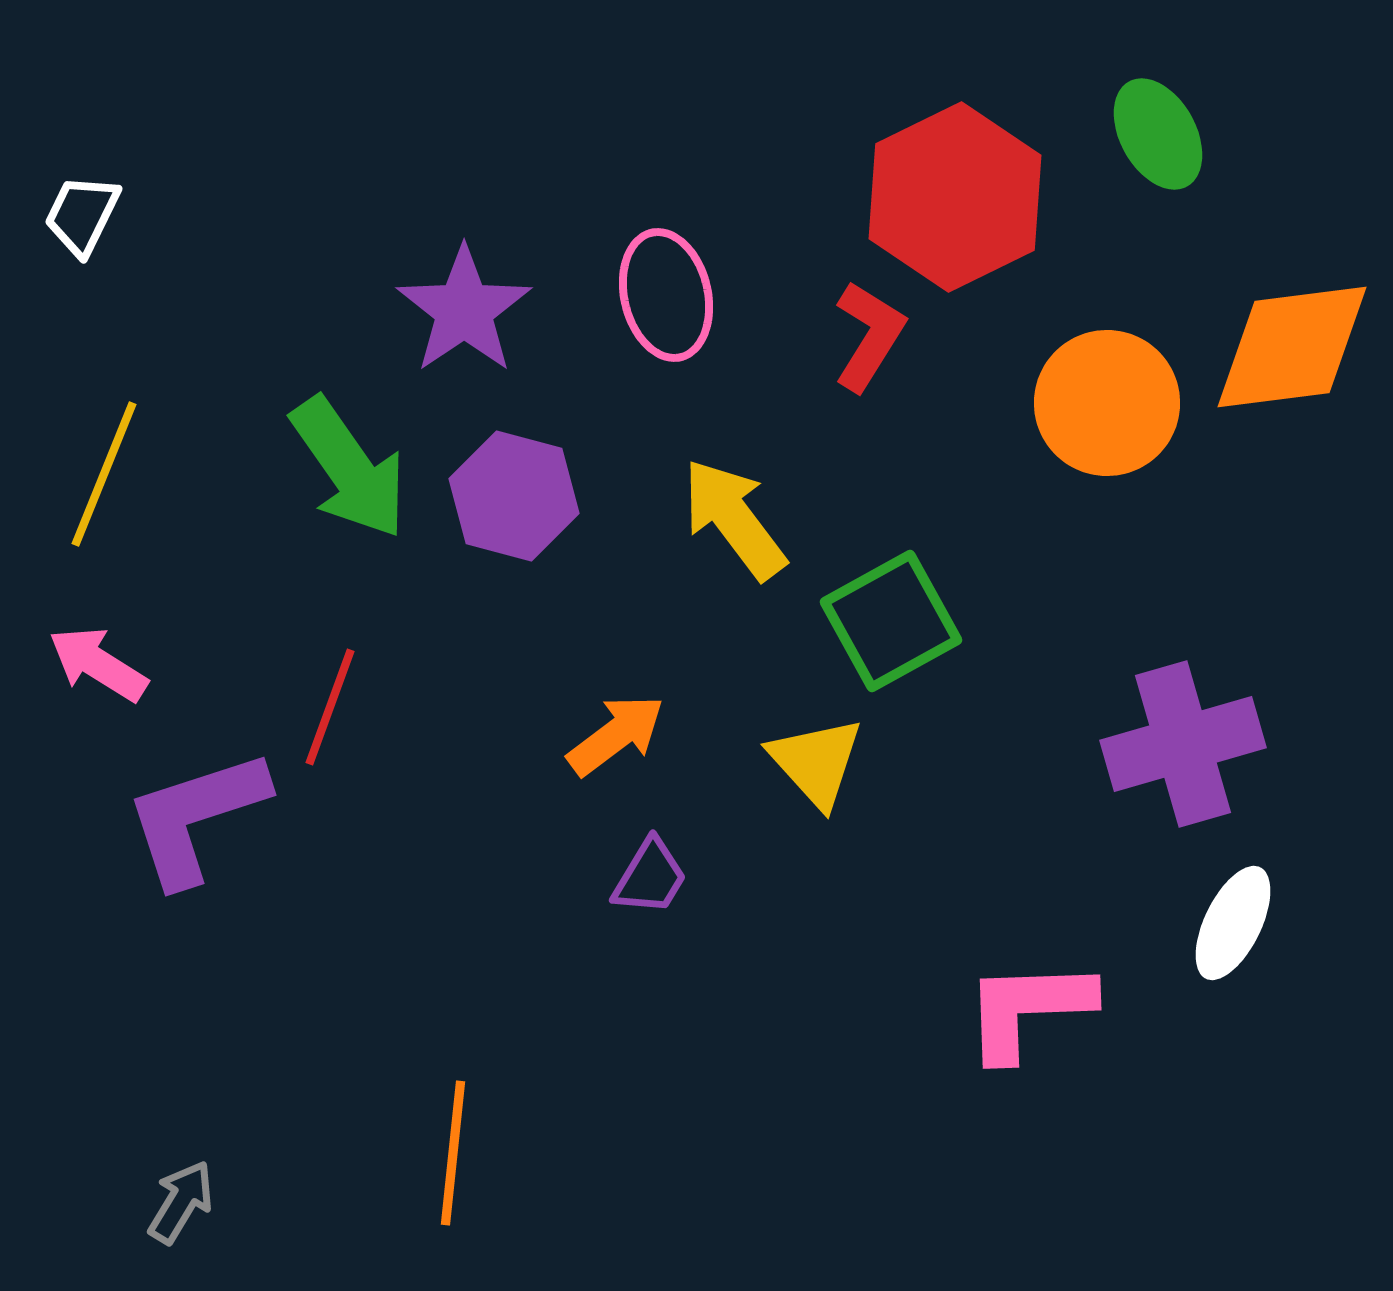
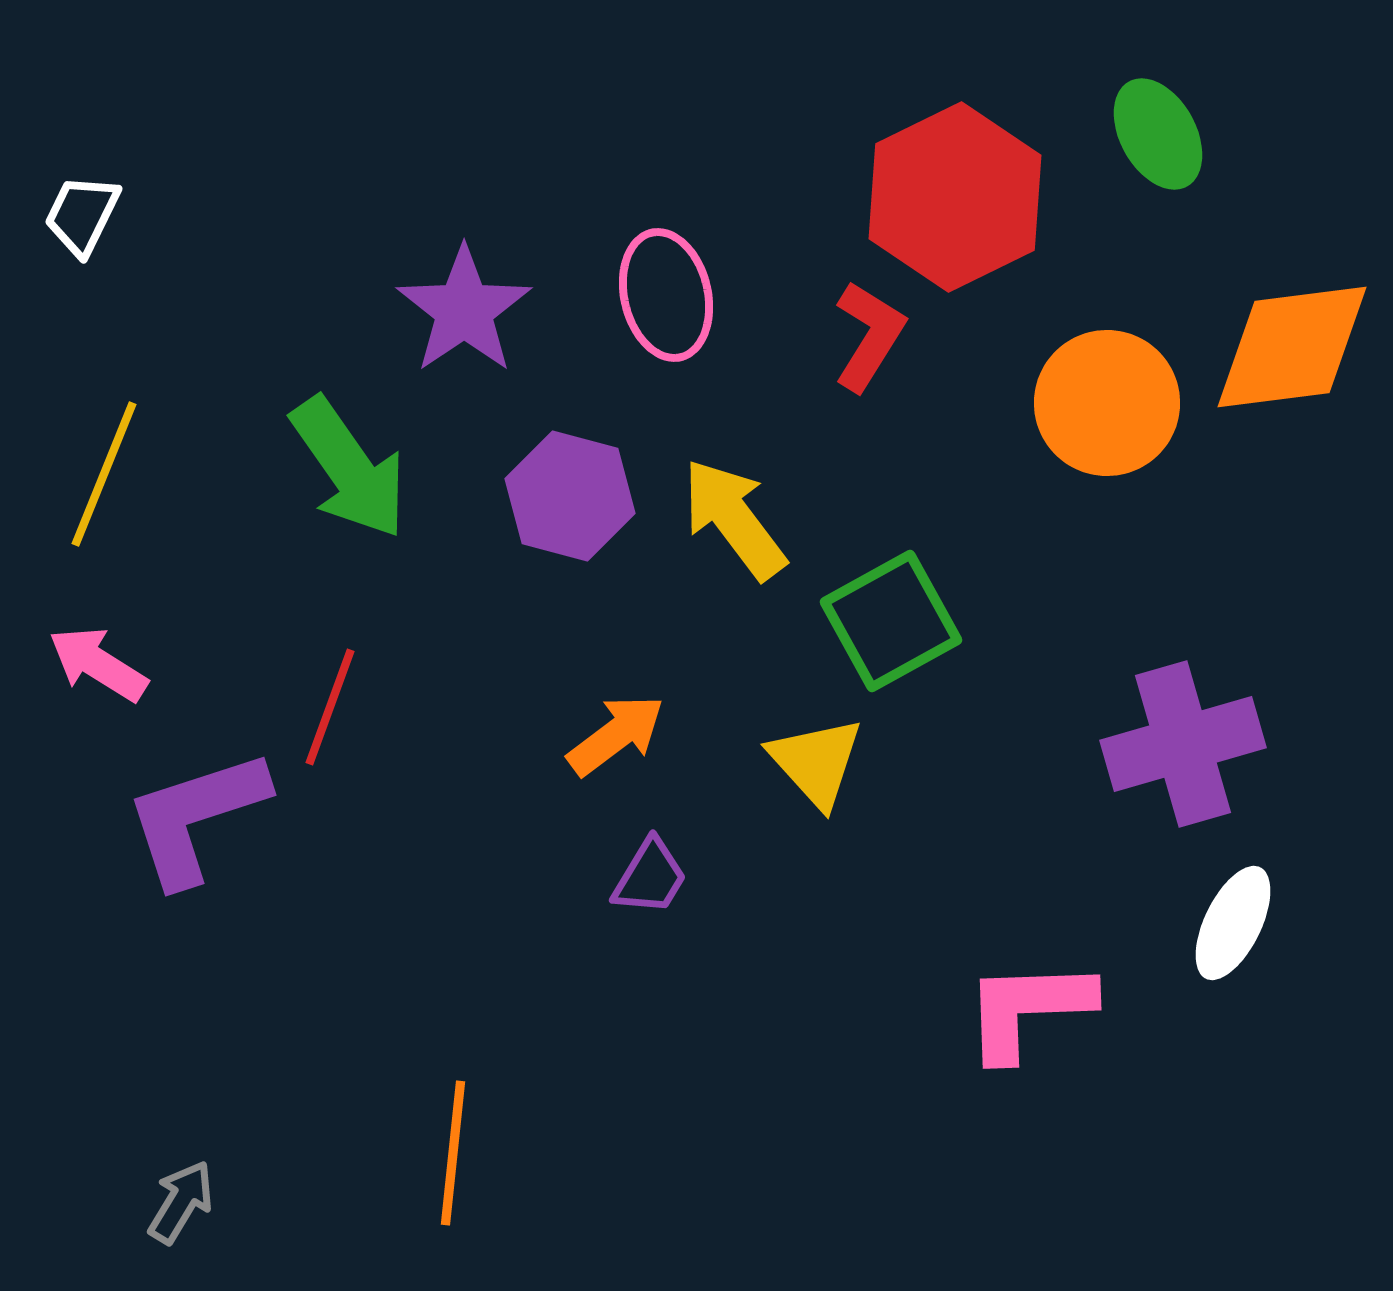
purple hexagon: moved 56 px right
